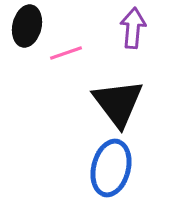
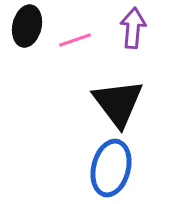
pink line: moved 9 px right, 13 px up
